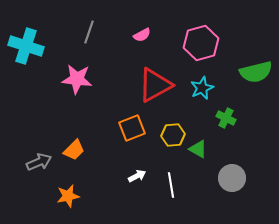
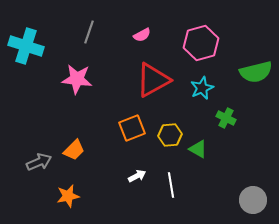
red triangle: moved 2 px left, 5 px up
yellow hexagon: moved 3 px left
gray circle: moved 21 px right, 22 px down
